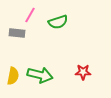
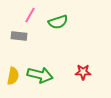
gray rectangle: moved 2 px right, 3 px down
